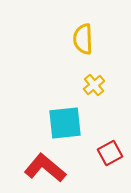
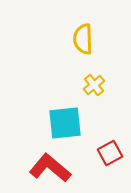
red L-shape: moved 5 px right
